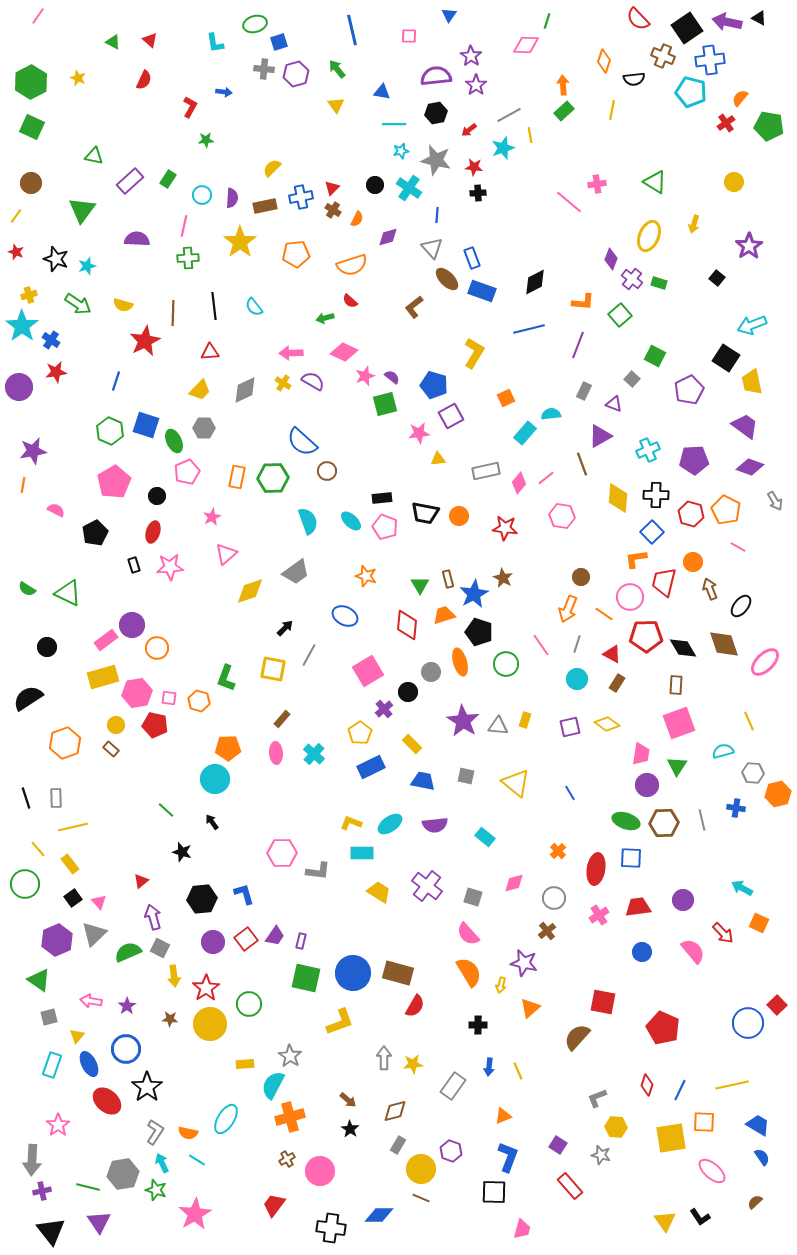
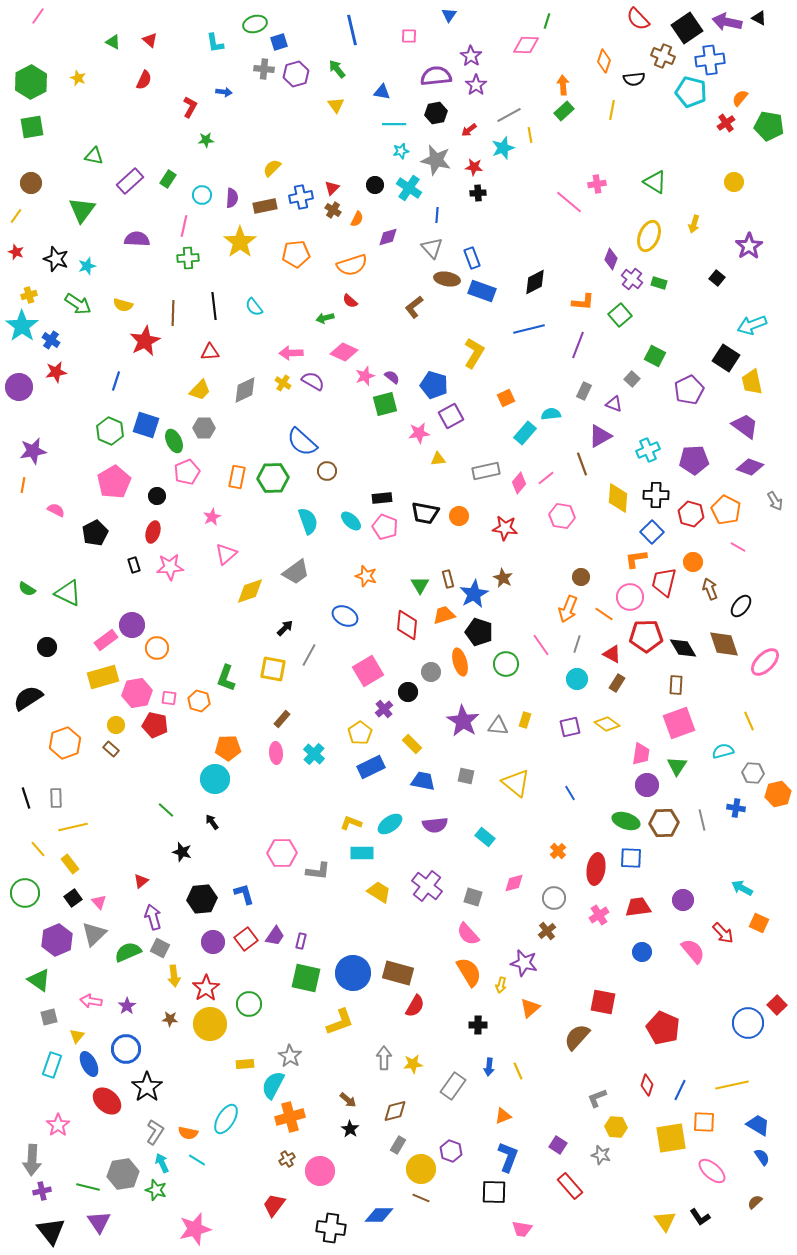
green square at (32, 127): rotated 35 degrees counterclockwise
brown ellipse at (447, 279): rotated 35 degrees counterclockwise
green circle at (25, 884): moved 9 px down
pink star at (195, 1214): moved 15 px down; rotated 16 degrees clockwise
pink trapezoid at (522, 1229): rotated 85 degrees clockwise
